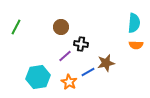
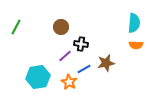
blue line: moved 4 px left, 3 px up
